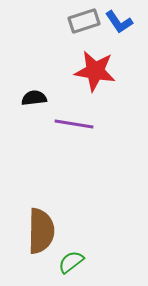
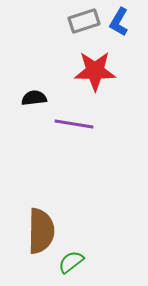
blue L-shape: rotated 64 degrees clockwise
red star: rotated 9 degrees counterclockwise
